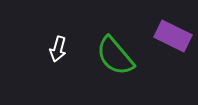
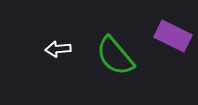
white arrow: rotated 70 degrees clockwise
